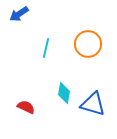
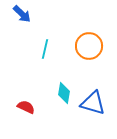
blue arrow: moved 3 px right; rotated 102 degrees counterclockwise
orange circle: moved 1 px right, 2 px down
cyan line: moved 1 px left, 1 px down
blue triangle: moved 1 px up
